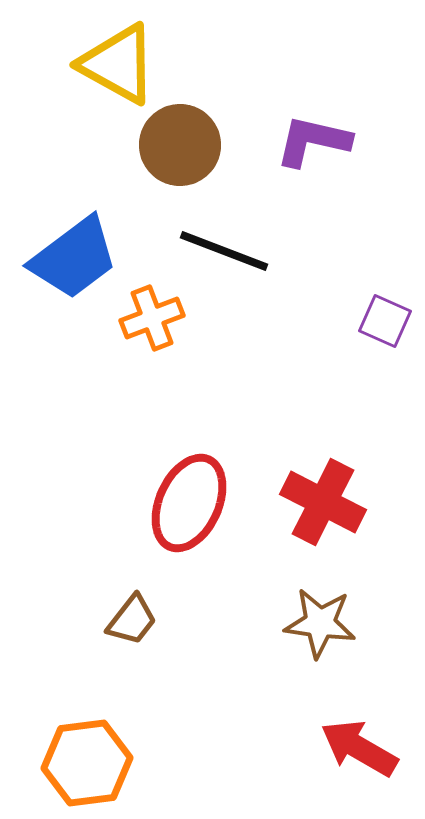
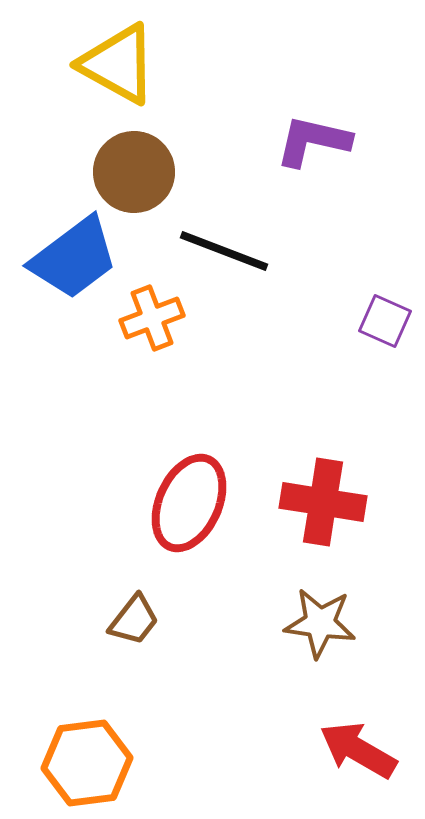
brown circle: moved 46 px left, 27 px down
red cross: rotated 18 degrees counterclockwise
brown trapezoid: moved 2 px right
red arrow: moved 1 px left, 2 px down
